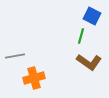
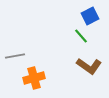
blue square: moved 2 px left; rotated 36 degrees clockwise
green line: rotated 56 degrees counterclockwise
brown L-shape: moved 4 px down
